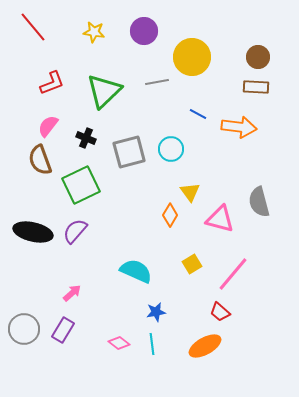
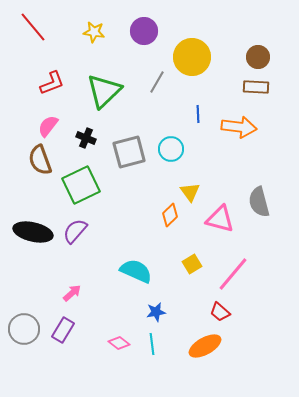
gray line: rotated 50 degrees counterclockwise
blue line: rotated 60 degrees clockwise
orange diamond: rotated 15 degrees clockwise
